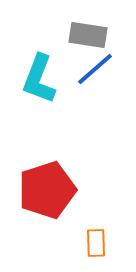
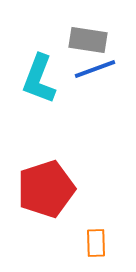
gray rectangle: moved 5 px down
blue line: rotated 21 degrees clockwise
red pentagon: moved 1 px left, 1 px up
